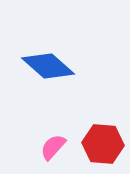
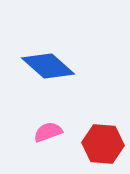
pink semicircle: moved 5 px left, 15 px up; rotated 28 degrees clockwise
